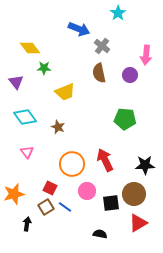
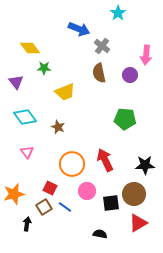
brown square: moved 2 px left
